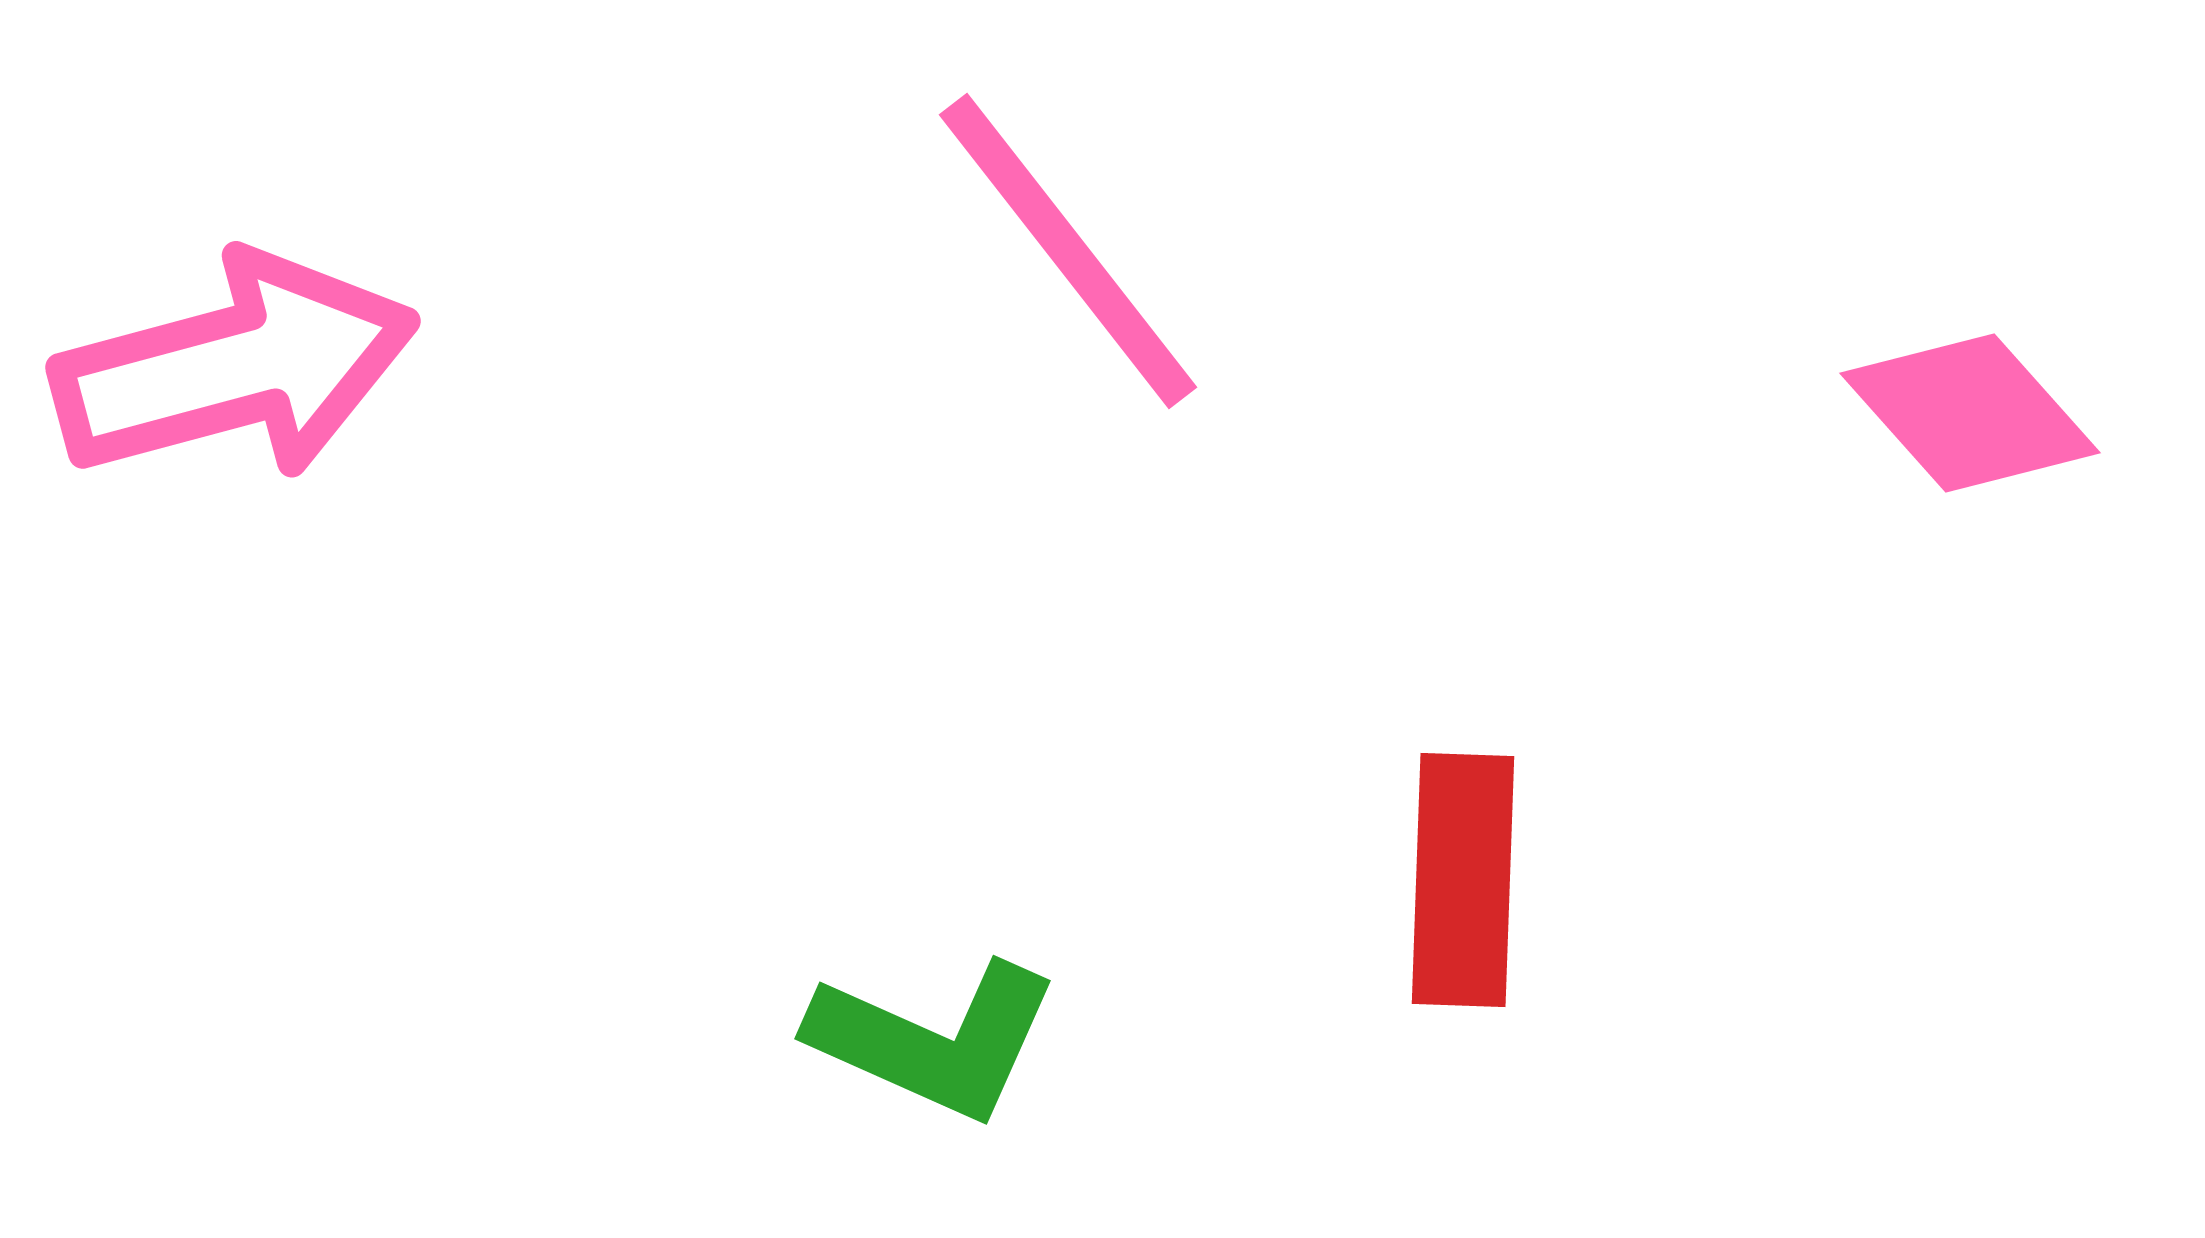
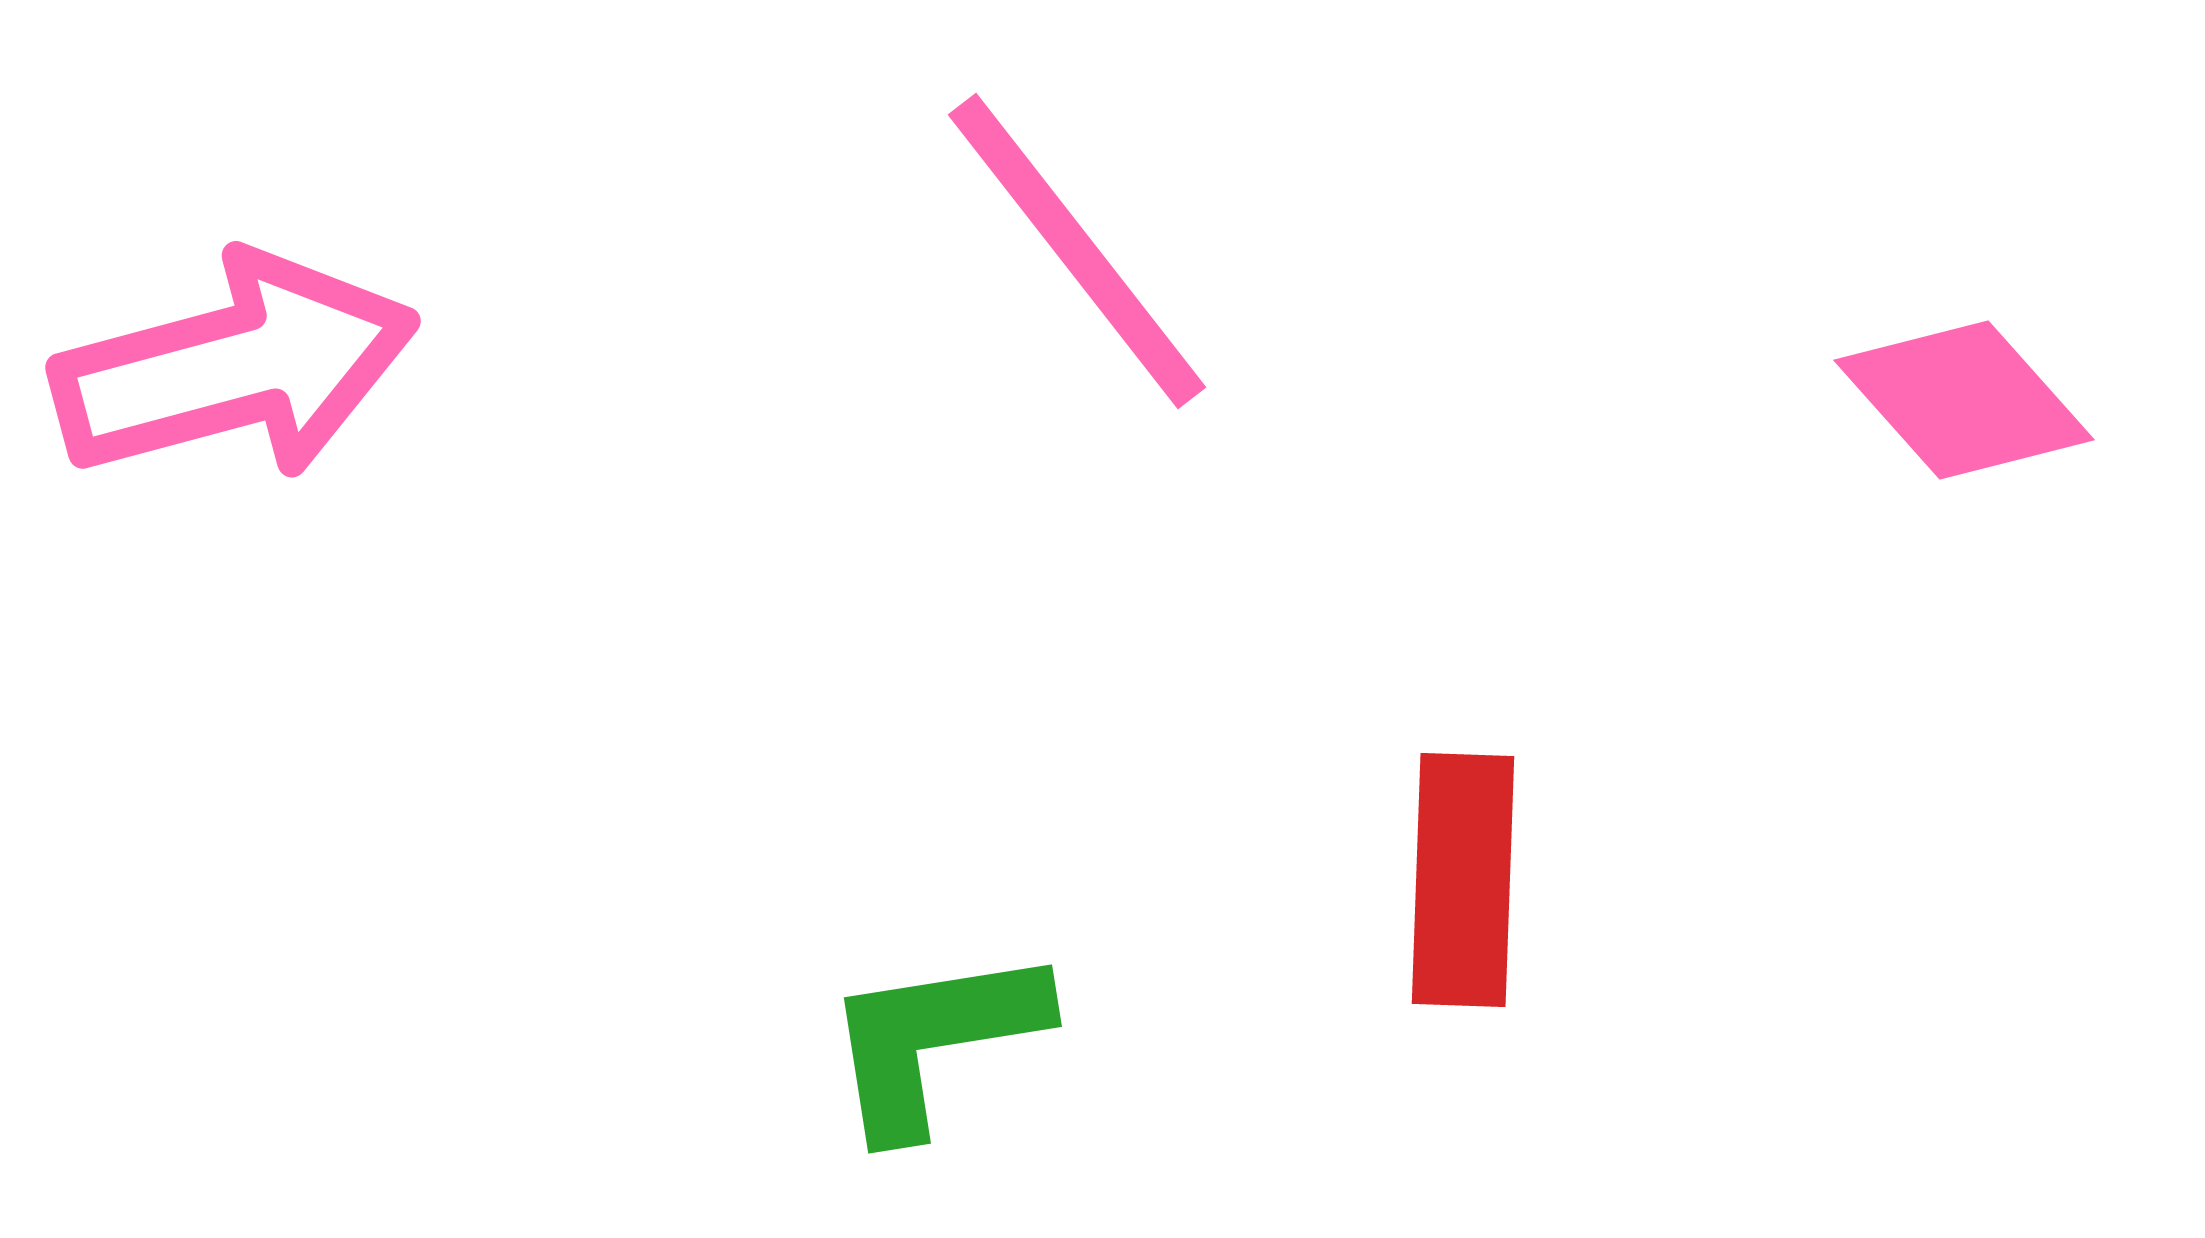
pink line: moved 9 px right
pink diamond: moved 6 px left, 13 px up
green L-shape: rotated 147 degrees clockwise
